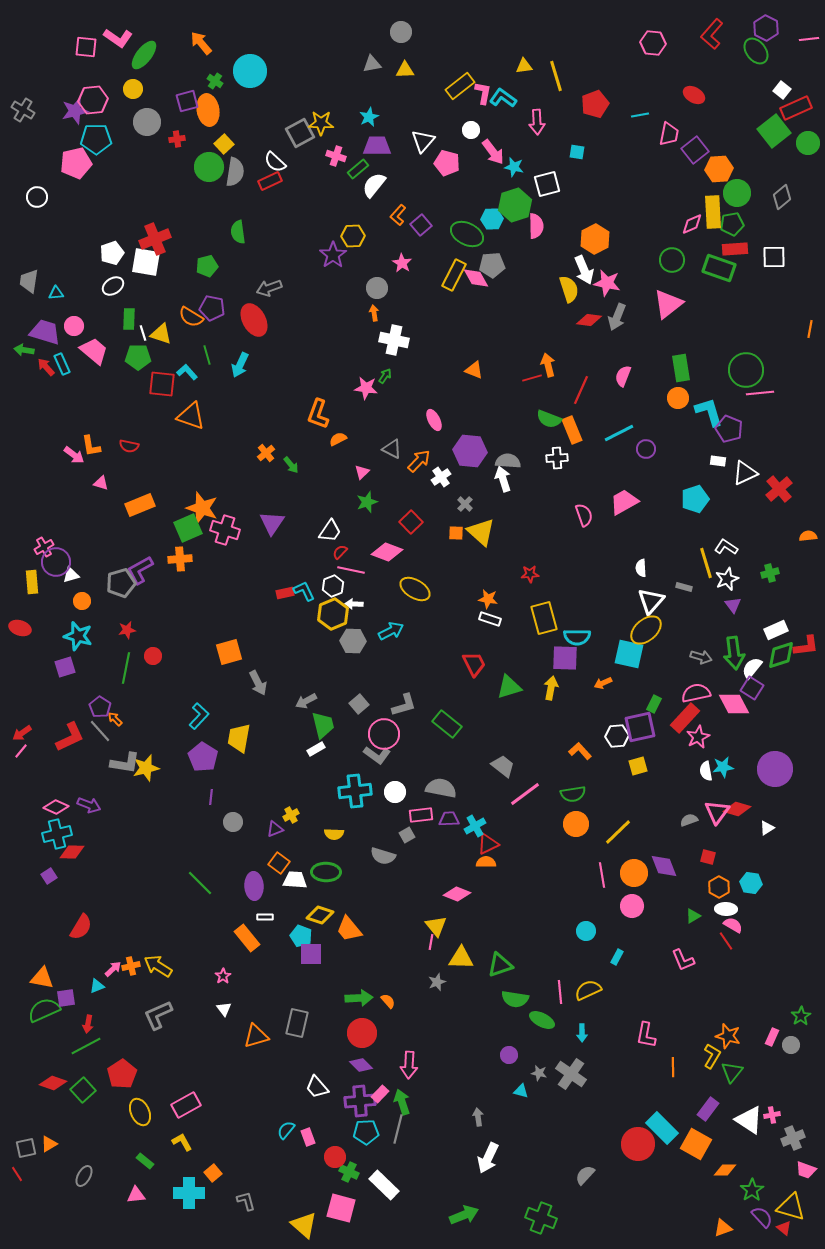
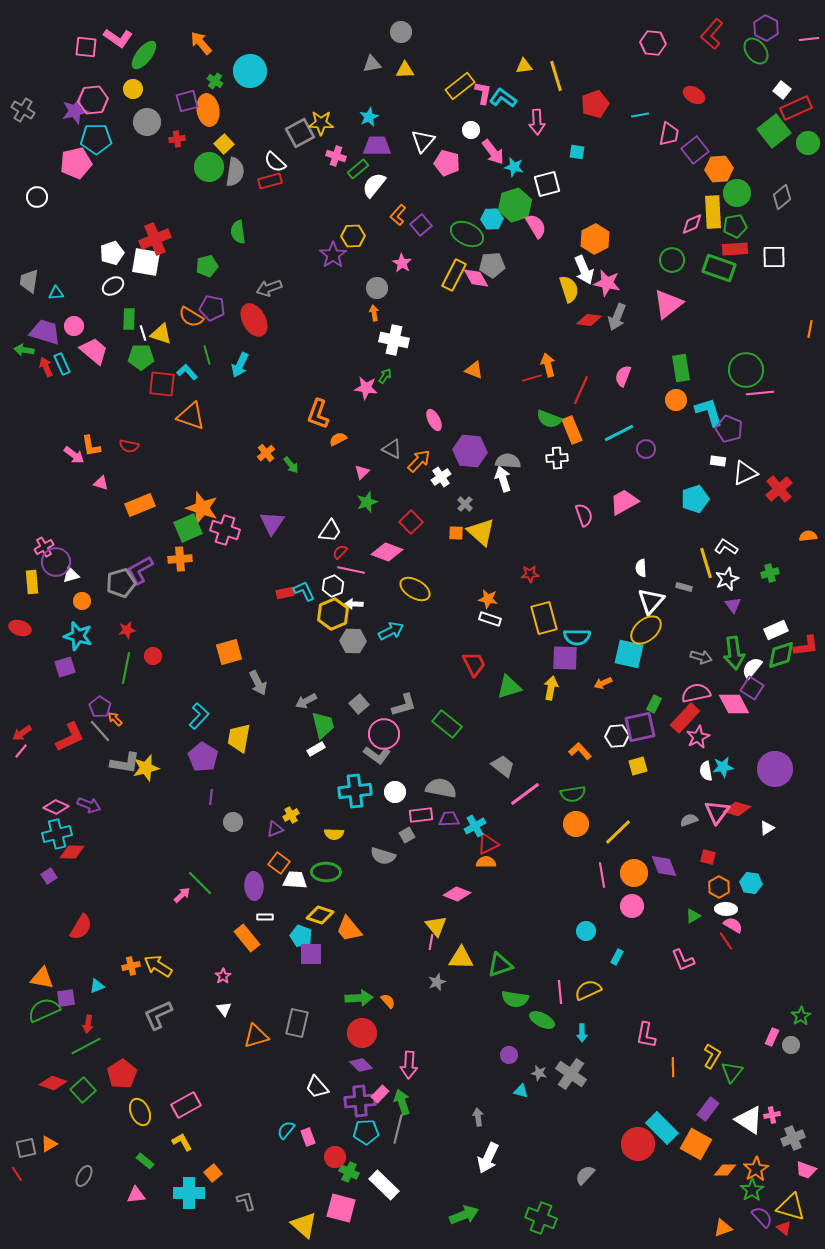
red rectangle at (270, 181): rotated 10 degrees clockwise
green pentagon at (732, 224): moved 3 px right, 2 px down
pink semicircle at (536, 226): rotated 30 degrees counterclockwise
green pentagon at (138, 357): moved 3 px right
red arrow at (46, 367): rotated 18 degrees clockwise
orange circle at (678, 398): moved 2 px left, 2 px down
pink arrow at (113, 969): moved 69 px right, 74 px up
orange star at (728, 1036): moved 28 px right, 133 px down; rotated 25 degrees clockwise
